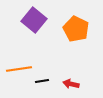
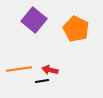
red arrow: moved 21 px left, 14 px up
